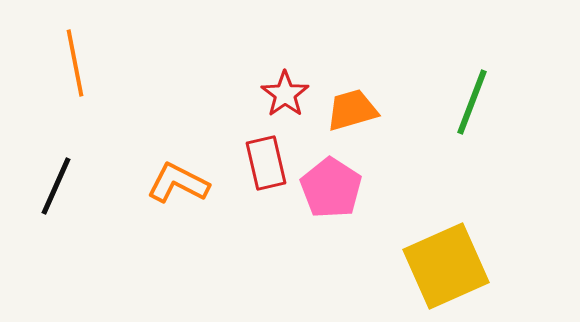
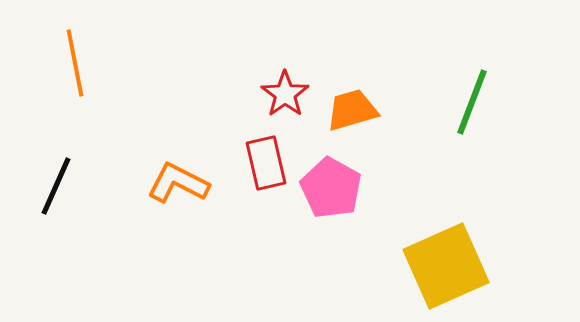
pink pentagon: rotated 4 degrees counterclockwise
